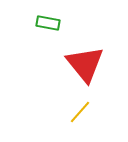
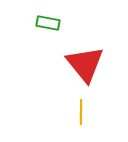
yellow line: moved 1 px right; rotated 40 degrees counterclockwise
